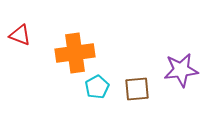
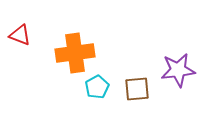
purple star: moved 3 px left
